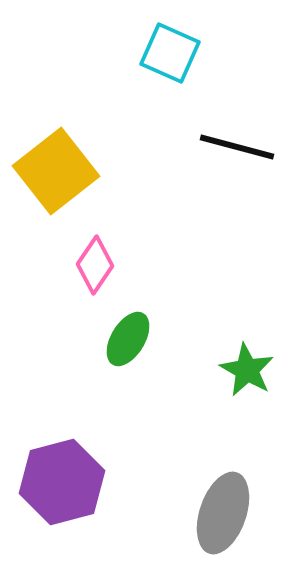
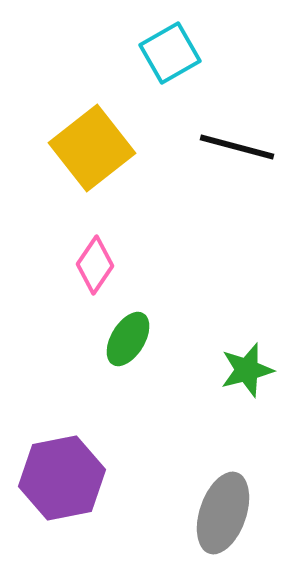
cyan square: rotated 36 degrees clockwise
yellow square: moved 36 px right, 23 px up
green star: rotated 28 degrees clockwise
purple hexagon: moved 4 px up; rotated 4 degrees clockwise
